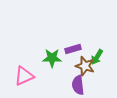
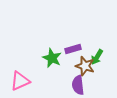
green star: rotated 24 degrees clockwise
pink triangle: moved 4 px left, 5 px down
